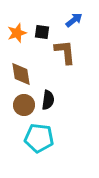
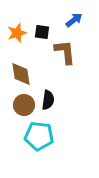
cyan pentagon: moved 2 px up
